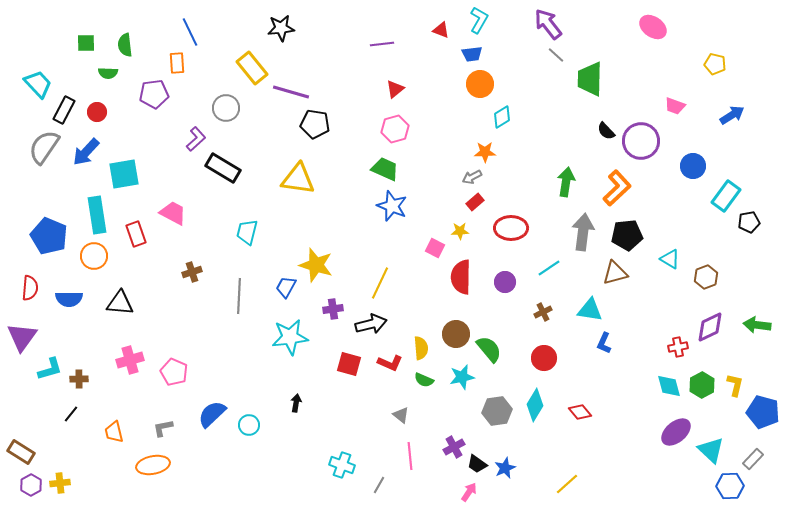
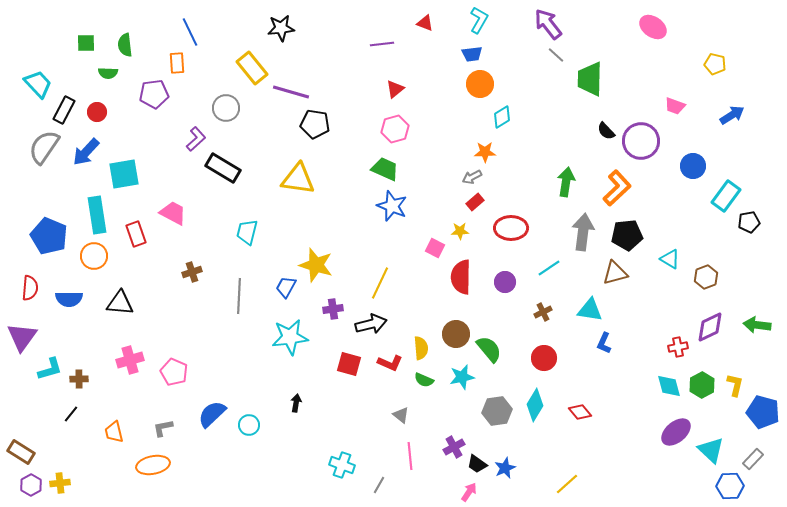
red triangle at (441, 30): moved 16 px left, 7 px up
